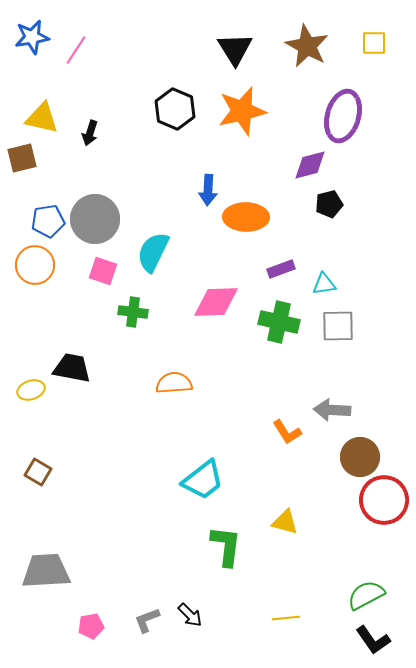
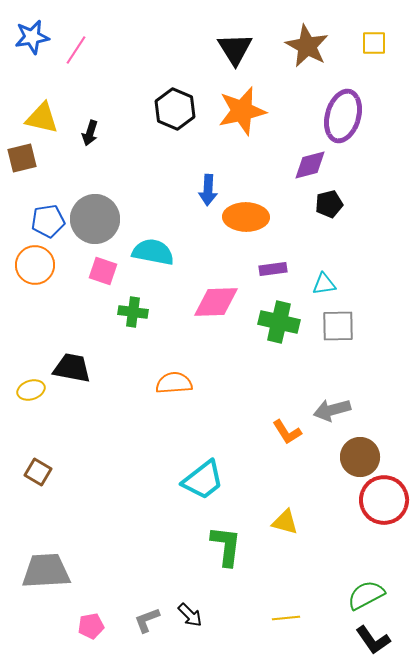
cyan semicircle at (153, 252): rotated 75 degrees clockwise
purple rectangle at (281, 269): moved 8 px left; rotated 12 degrees clockwise
gray arrow at (332, 410): rotated 18 degrees counterclockwise
